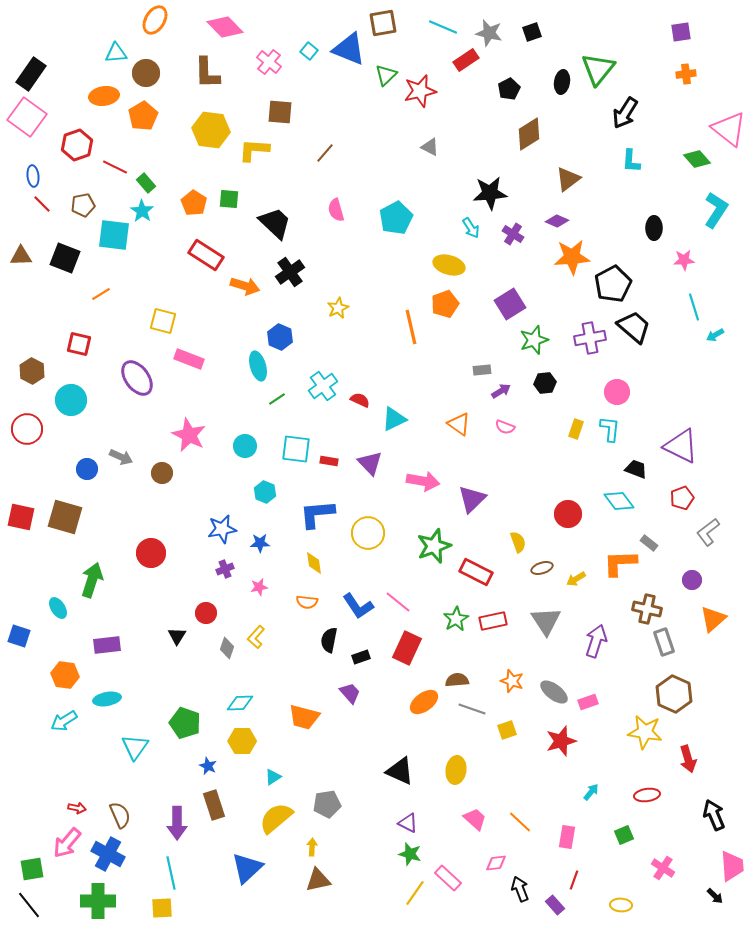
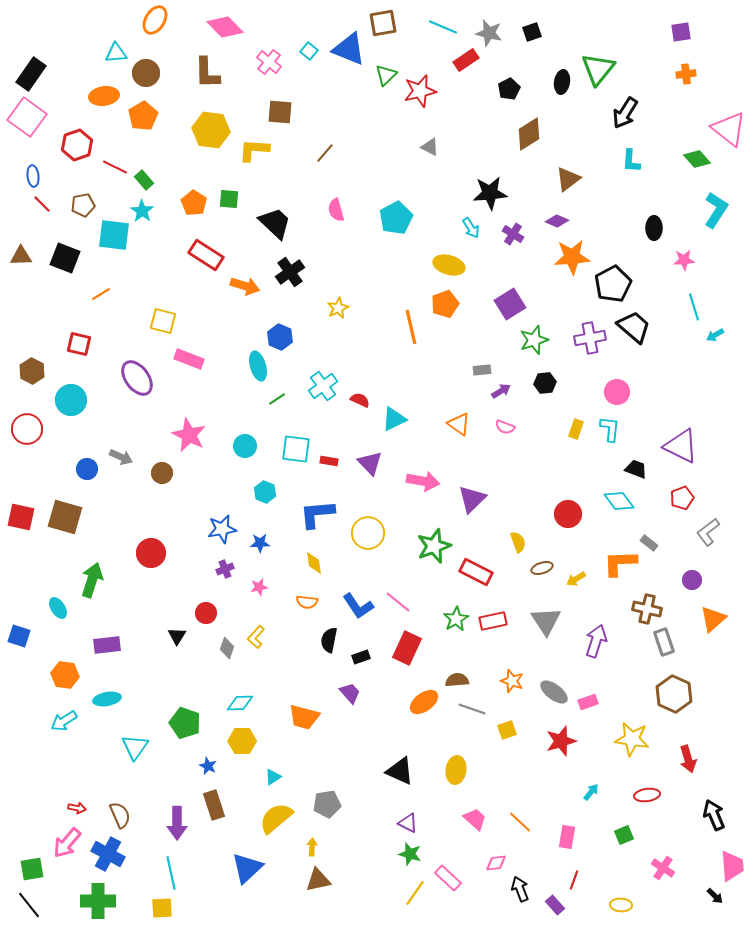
green rectangle at (146, 183): moved 2 px left, 3 px up
yellow star at (645, 732): moved 13 px left, 7 px down
